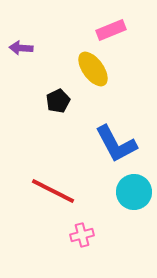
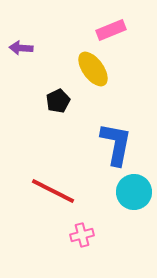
blue L-shape: rotated 141 degrees counterclockwise
